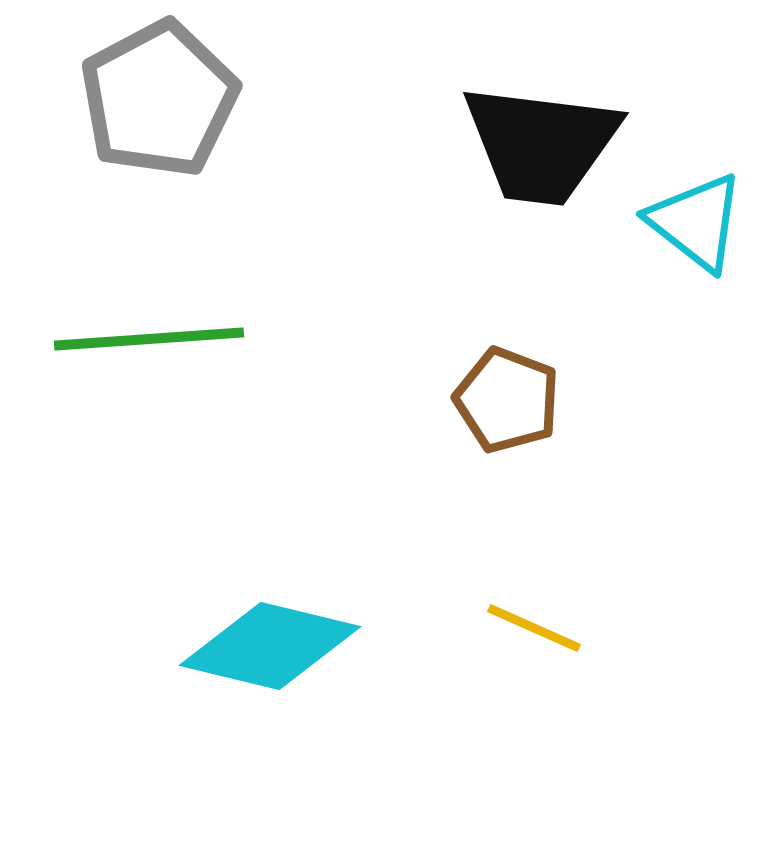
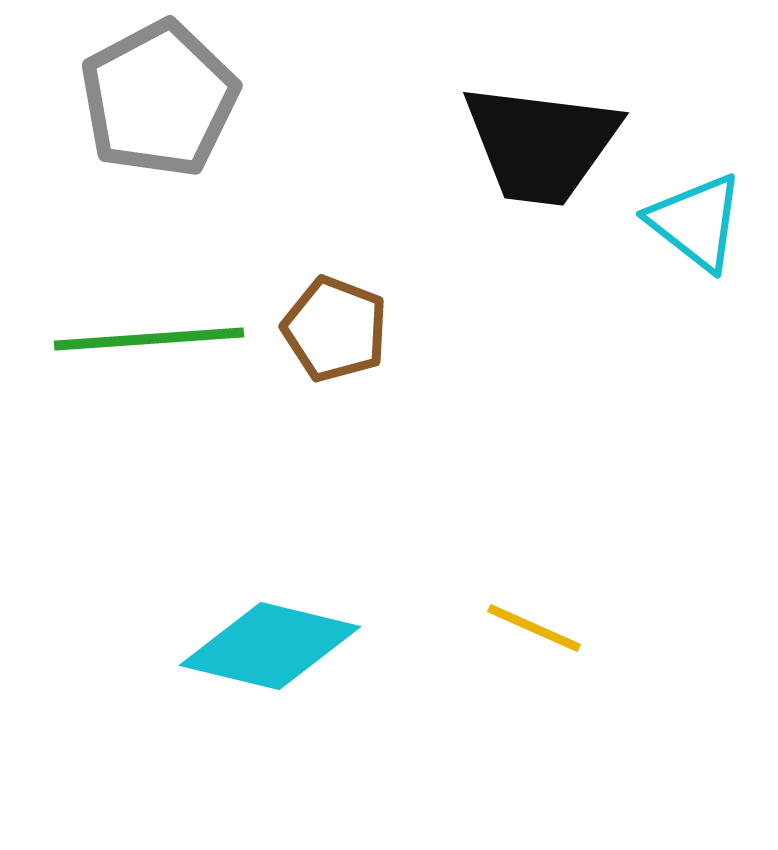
brown pentagon: moved 172 px left, 71 px up
